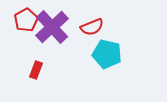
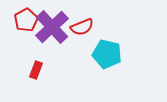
red semicircle: moved 10 px left
